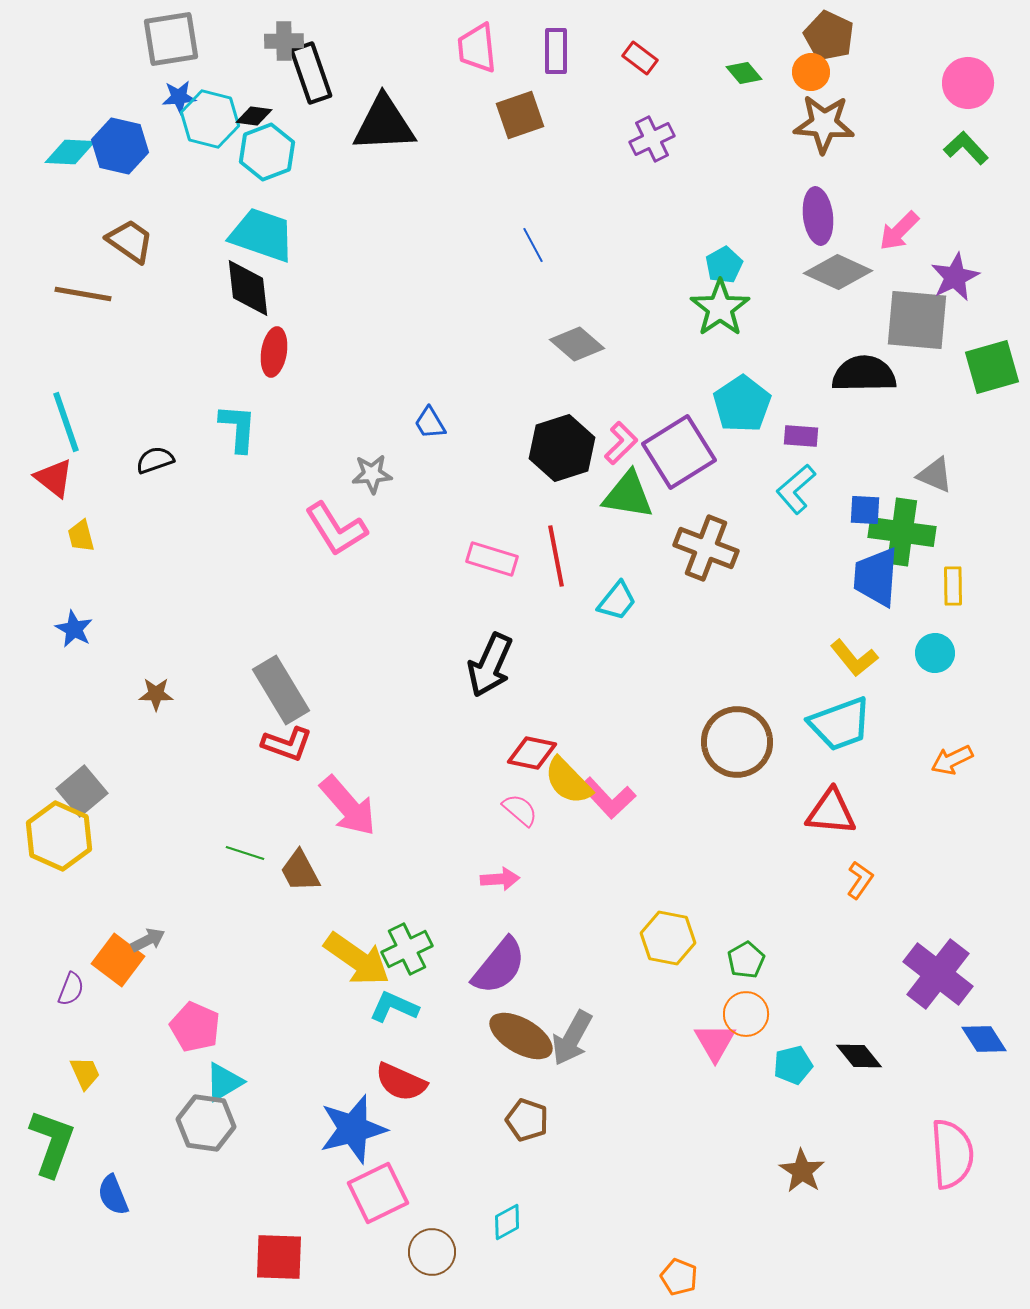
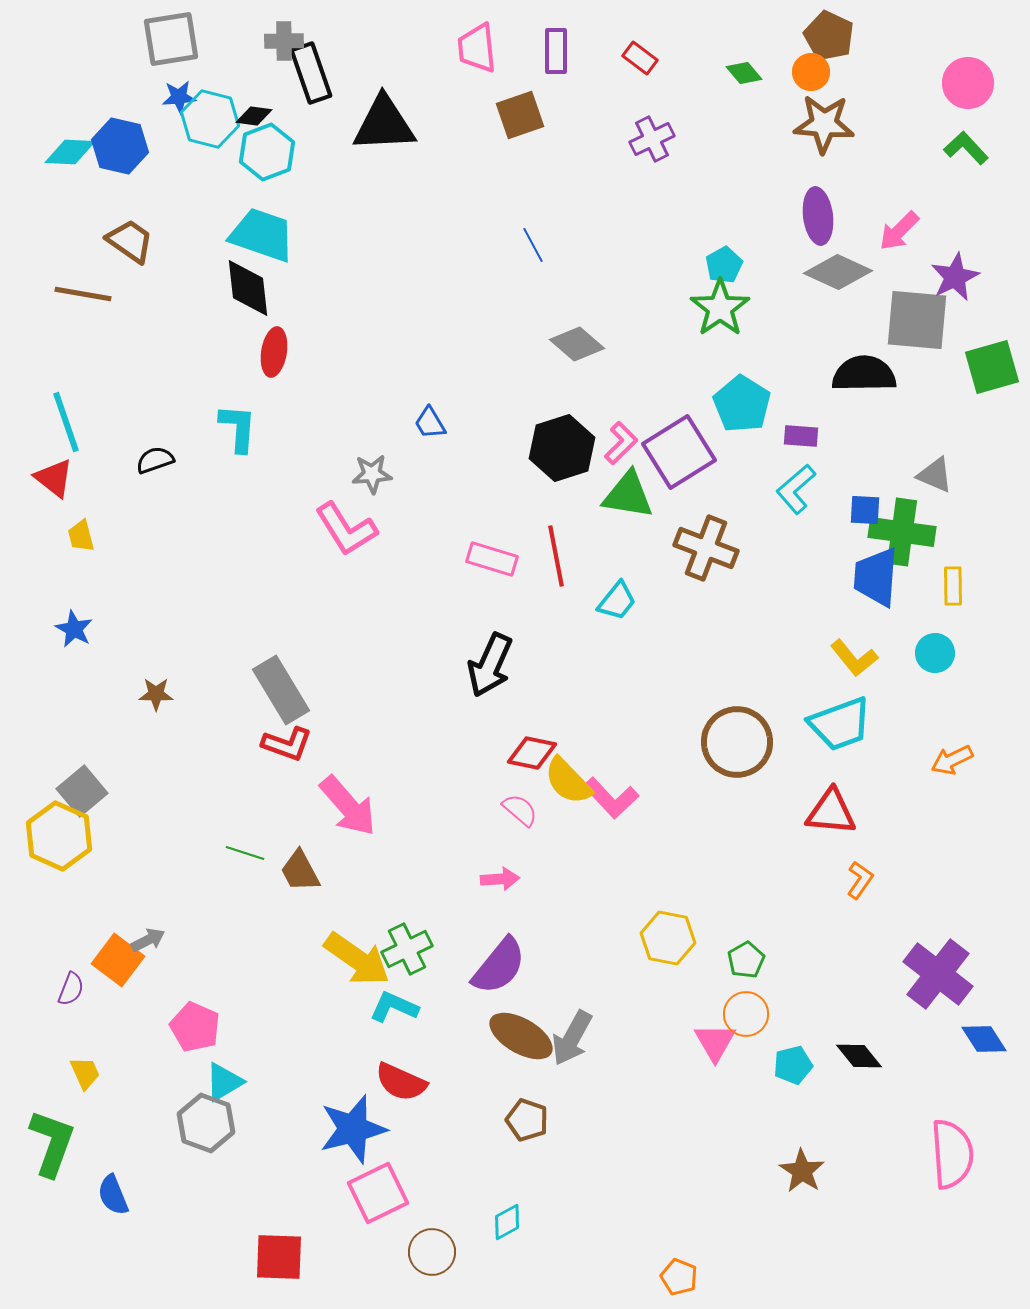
cyan pentagon at (742, 404): rotated 6 degrees counterclockwise
pink L-shape at (336, 529): moved 10 px right
pink L-shape at (608, 798): moved 3 px right
gray hexagon at (206, 1123): rotated 12 degrees clockwise
